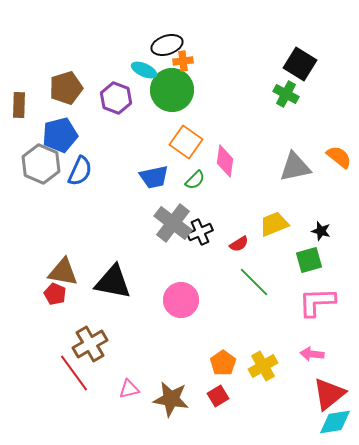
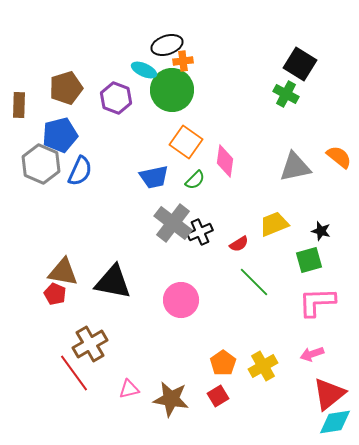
pink arrow: rotated 25 degrees counterclockwise
